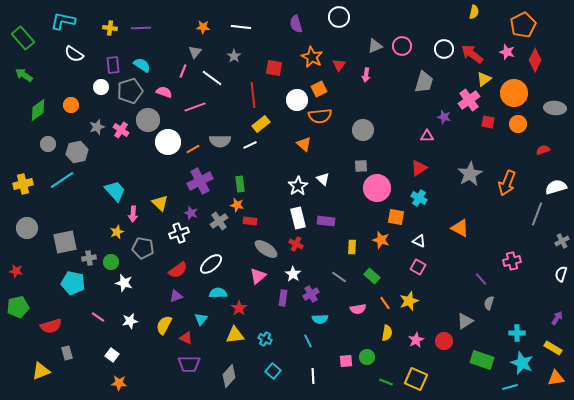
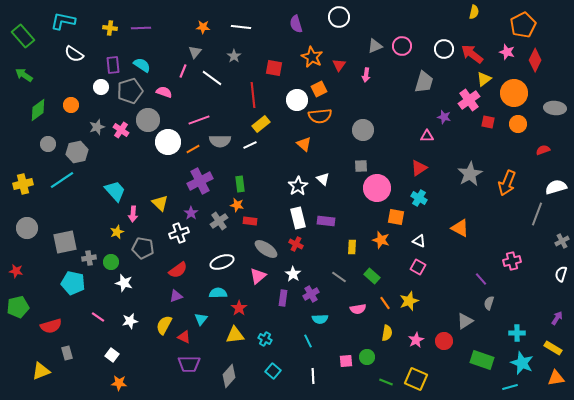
green rectangle at (23, 38): moved 2 px up
pink line at (195, 107): moved 4 px right, 13 px down
purple star at (191, 213): rotated 16 degrees clockwise
white ellipse at (211, 264): moved 11 px right, 2 px up; rotated 20 degrees clockwise
red triangle at (186, 338): moved 2 px left, 1 px up
